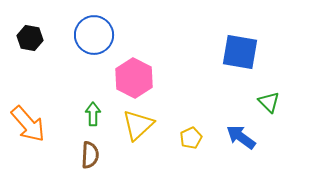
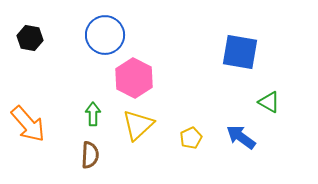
blue circle: moved 11 px right
green triangle: rotated 15 degrees counterclockwise
